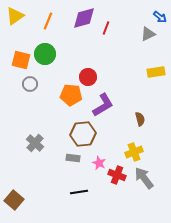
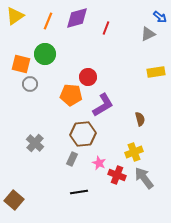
purple diamond: moved 7 px left
orange square: moved 4 px down
gray rectangle: moved 1 px left, 1 px down; rotated 72 degrees counterclockwise
